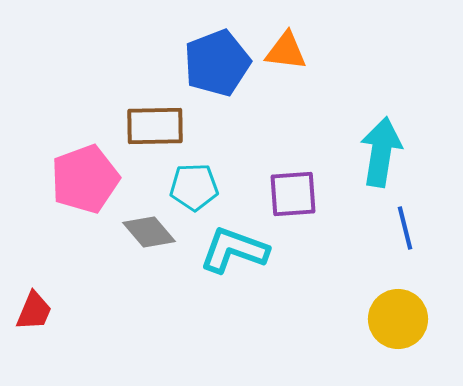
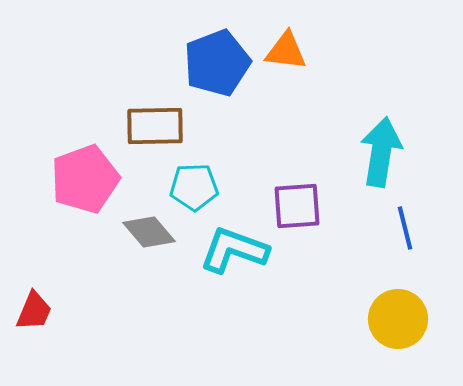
purple square: moved 4 px right, 12 px down
